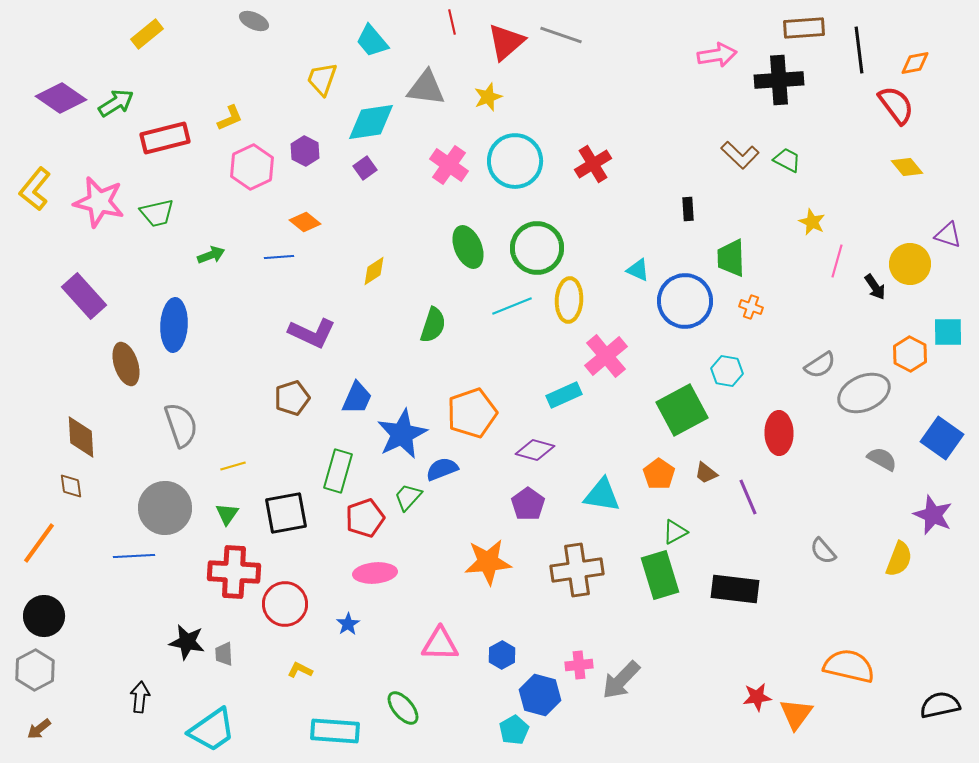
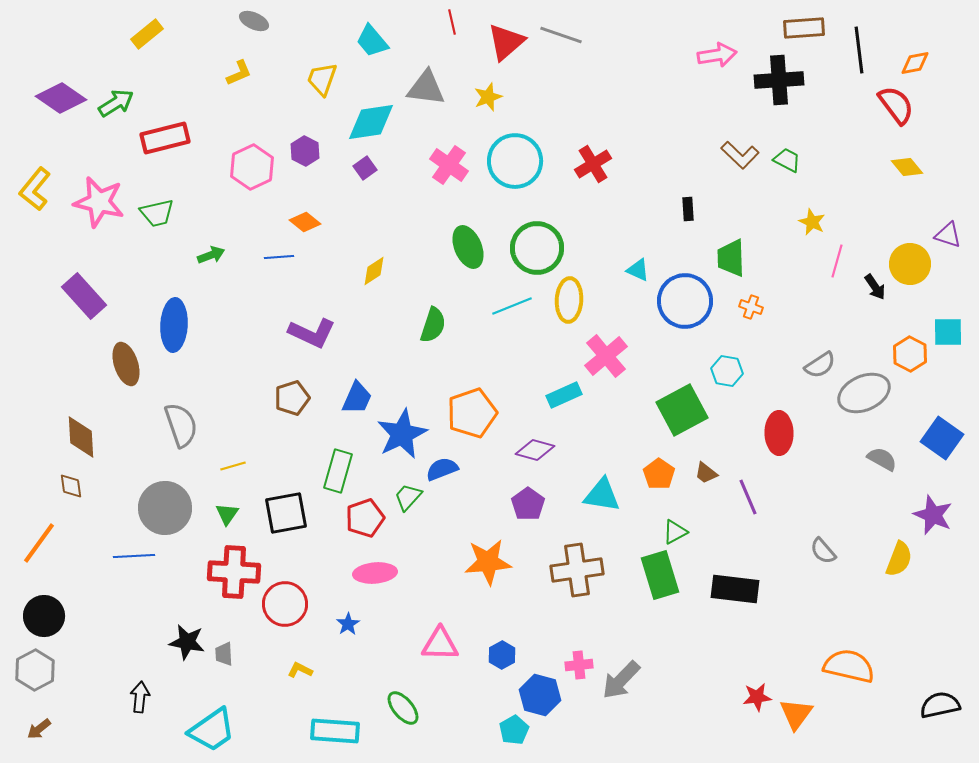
yellow L-shape at (230, 118): moved 9 px right, 45 px up
